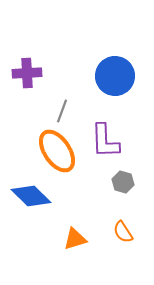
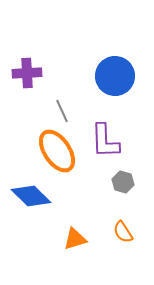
gray line: rotated 45 degrees counterclockwise
